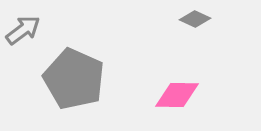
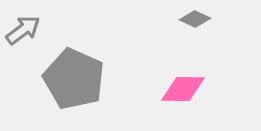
pink diamond: moved 6 px right, 6 px up
